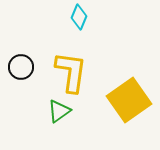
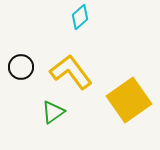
cyan diamond: moved 1 px right; rotated 25 degrees clockwise
yellow L-shape: rotated 45 degrees counterclockwise
green triangle: moved 6 px left, 1 px down
